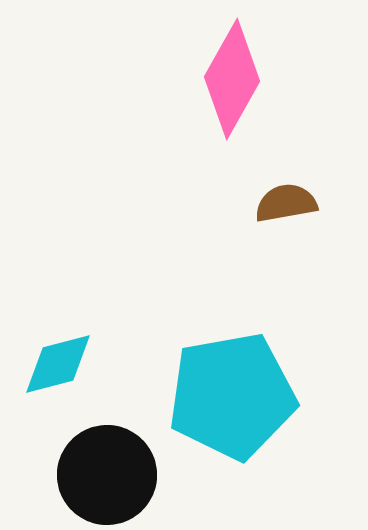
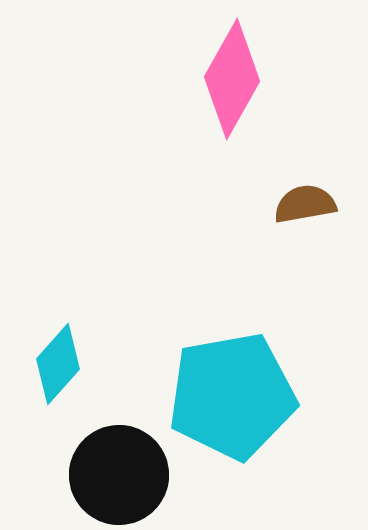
brown semicircle: moved 19 px right, 1 px down
cyan diamond: rotated 34 degrees counterclockwise
black circle: moved 12 px right
